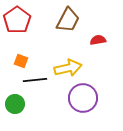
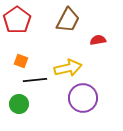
green circle: moved 4 px right
